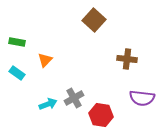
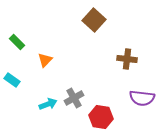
green rectangle: rotated 35 degrees clockwise
cyan rectangle: moved 5 px left, 7 px down
red hexagon: moved 2 px down
